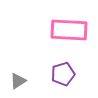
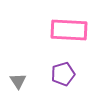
gray triangle: rotated 30 degrees counterclockwise
